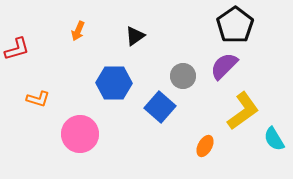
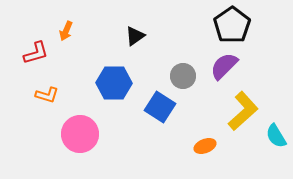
black pentagon: moved 3 px left
orange arrow: moved 12 px left
red L-shape: moved 19 px right, 4 px down
orange L-shape: moved 9 px right, 4 px up
blue square: rotated 8 degrees counterclockwise
yellow L-shape: rotated 6 degrees counterclockwise
cyan semicircle: moved 2 px right, 3 px up
orange ellipse: rotated 40 degrees clockwise
